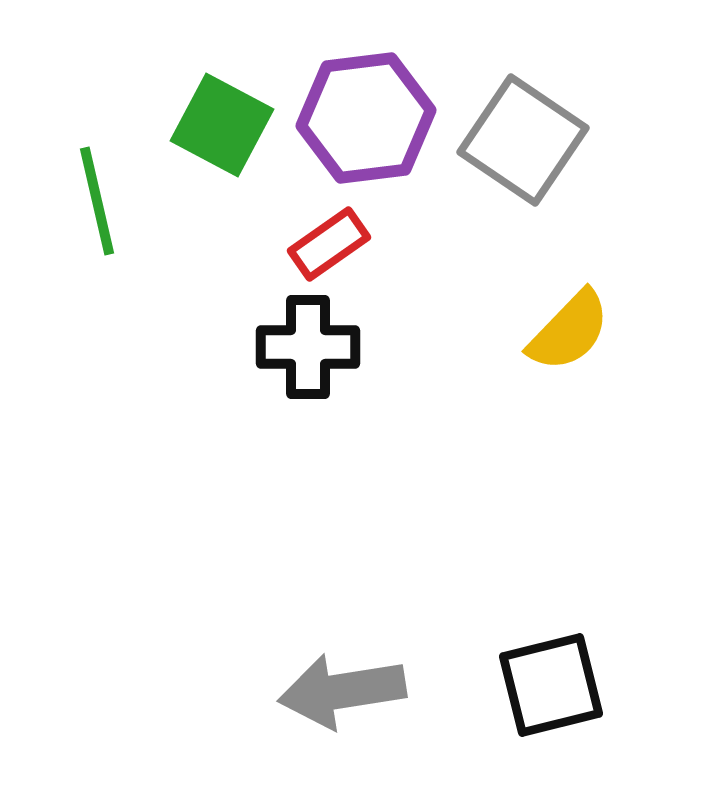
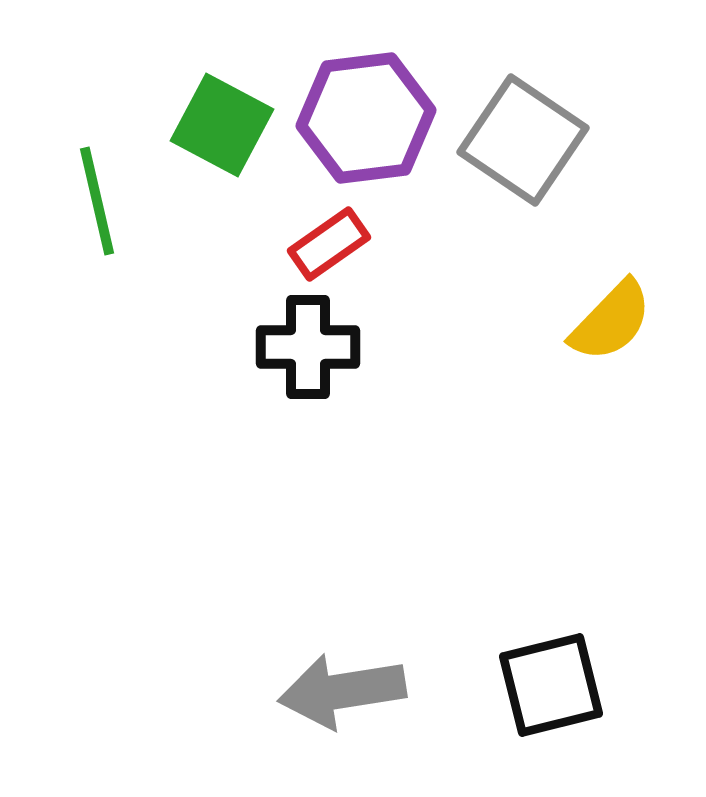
yellow semicircle: moved 42 px right, 10 px up
